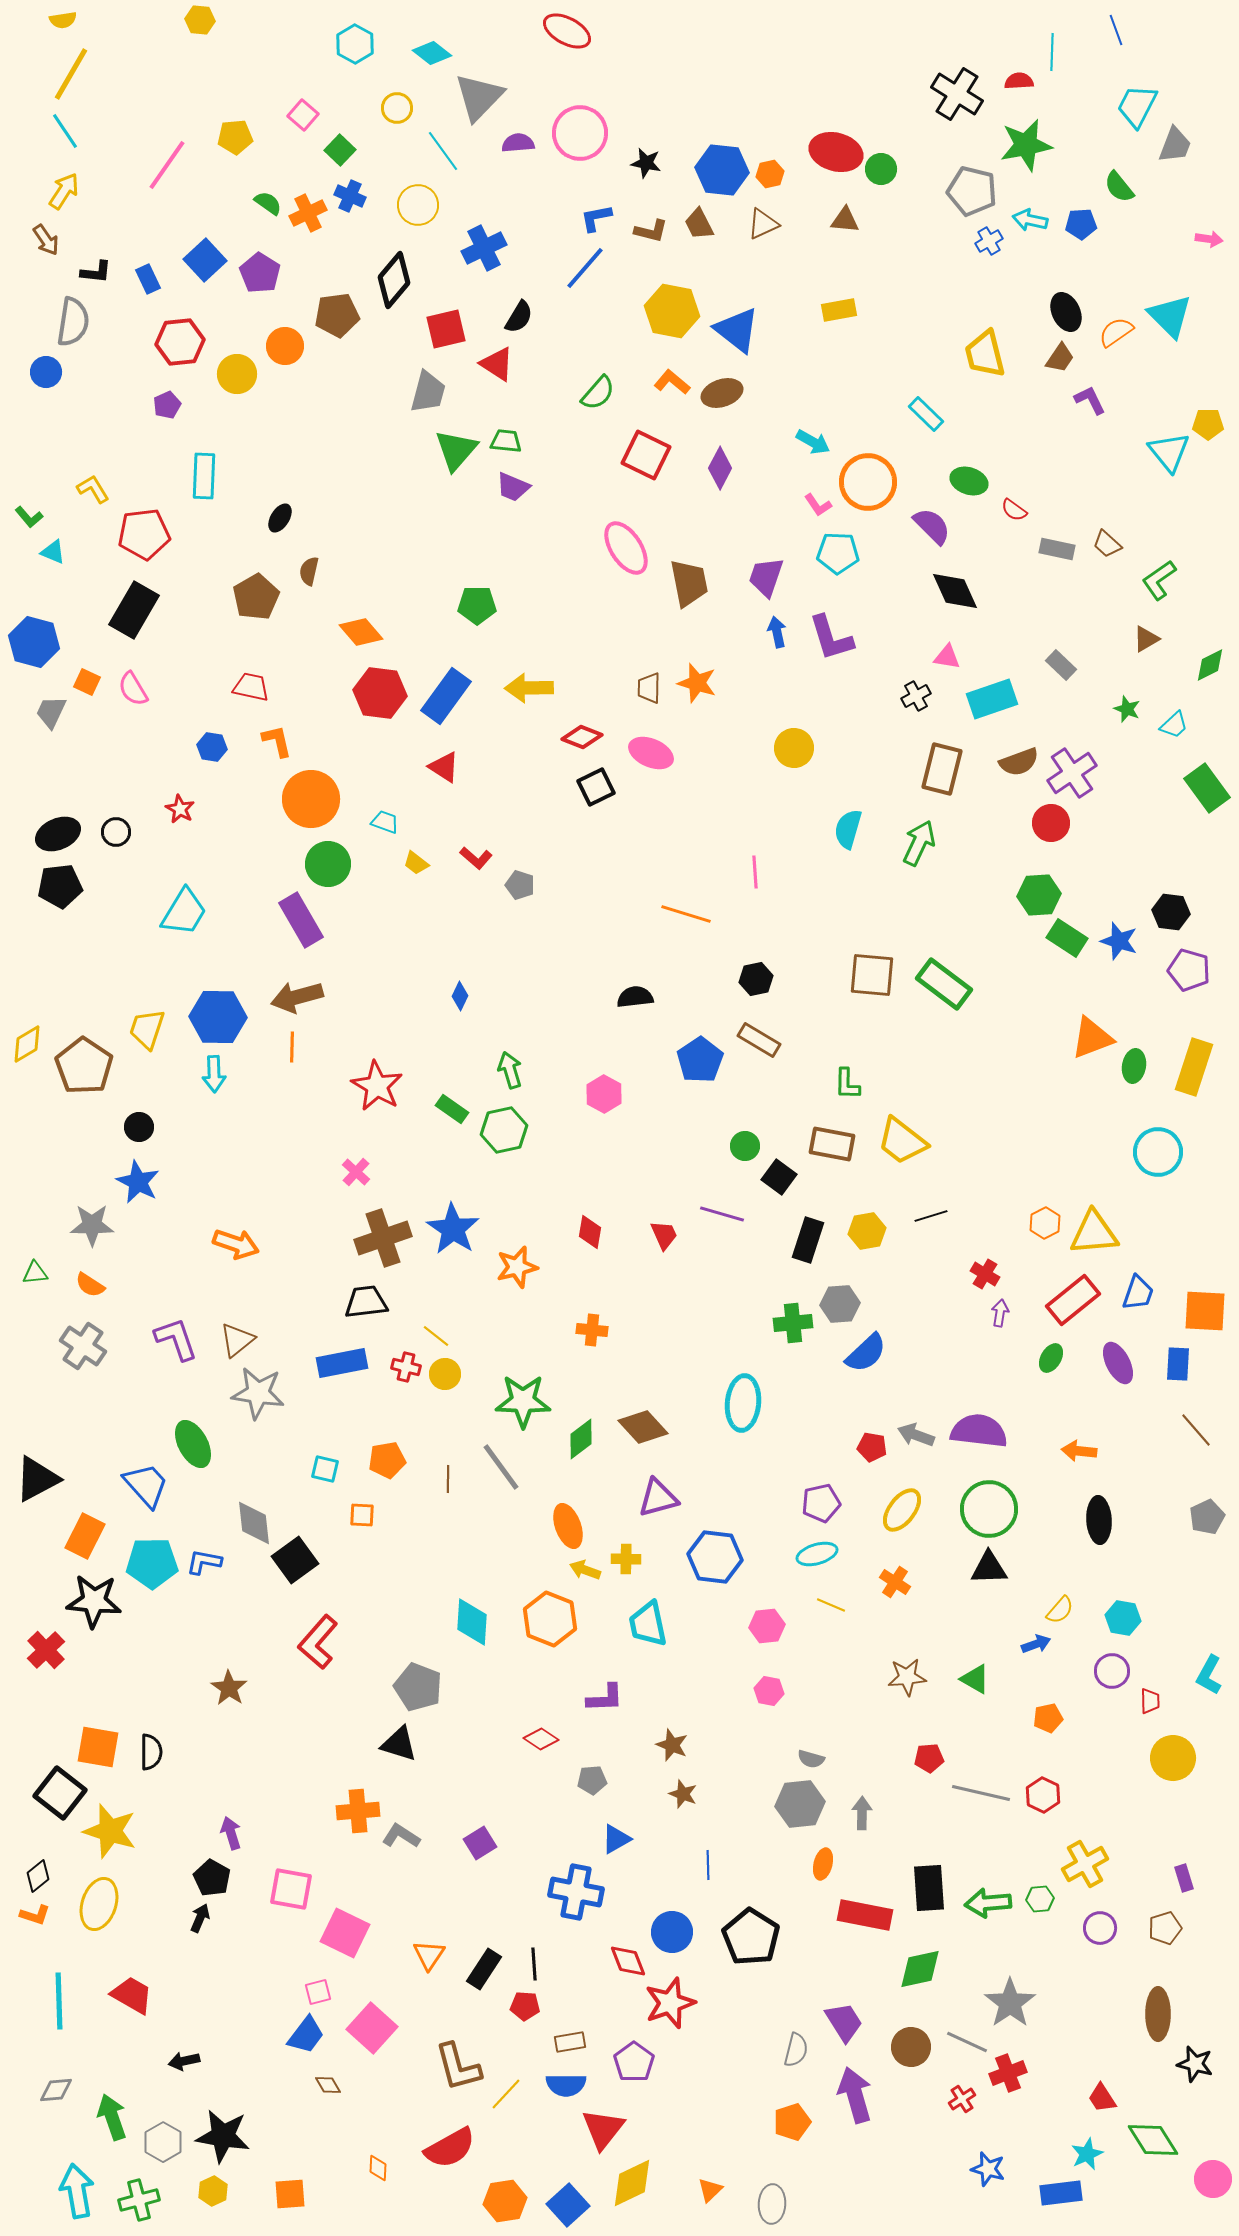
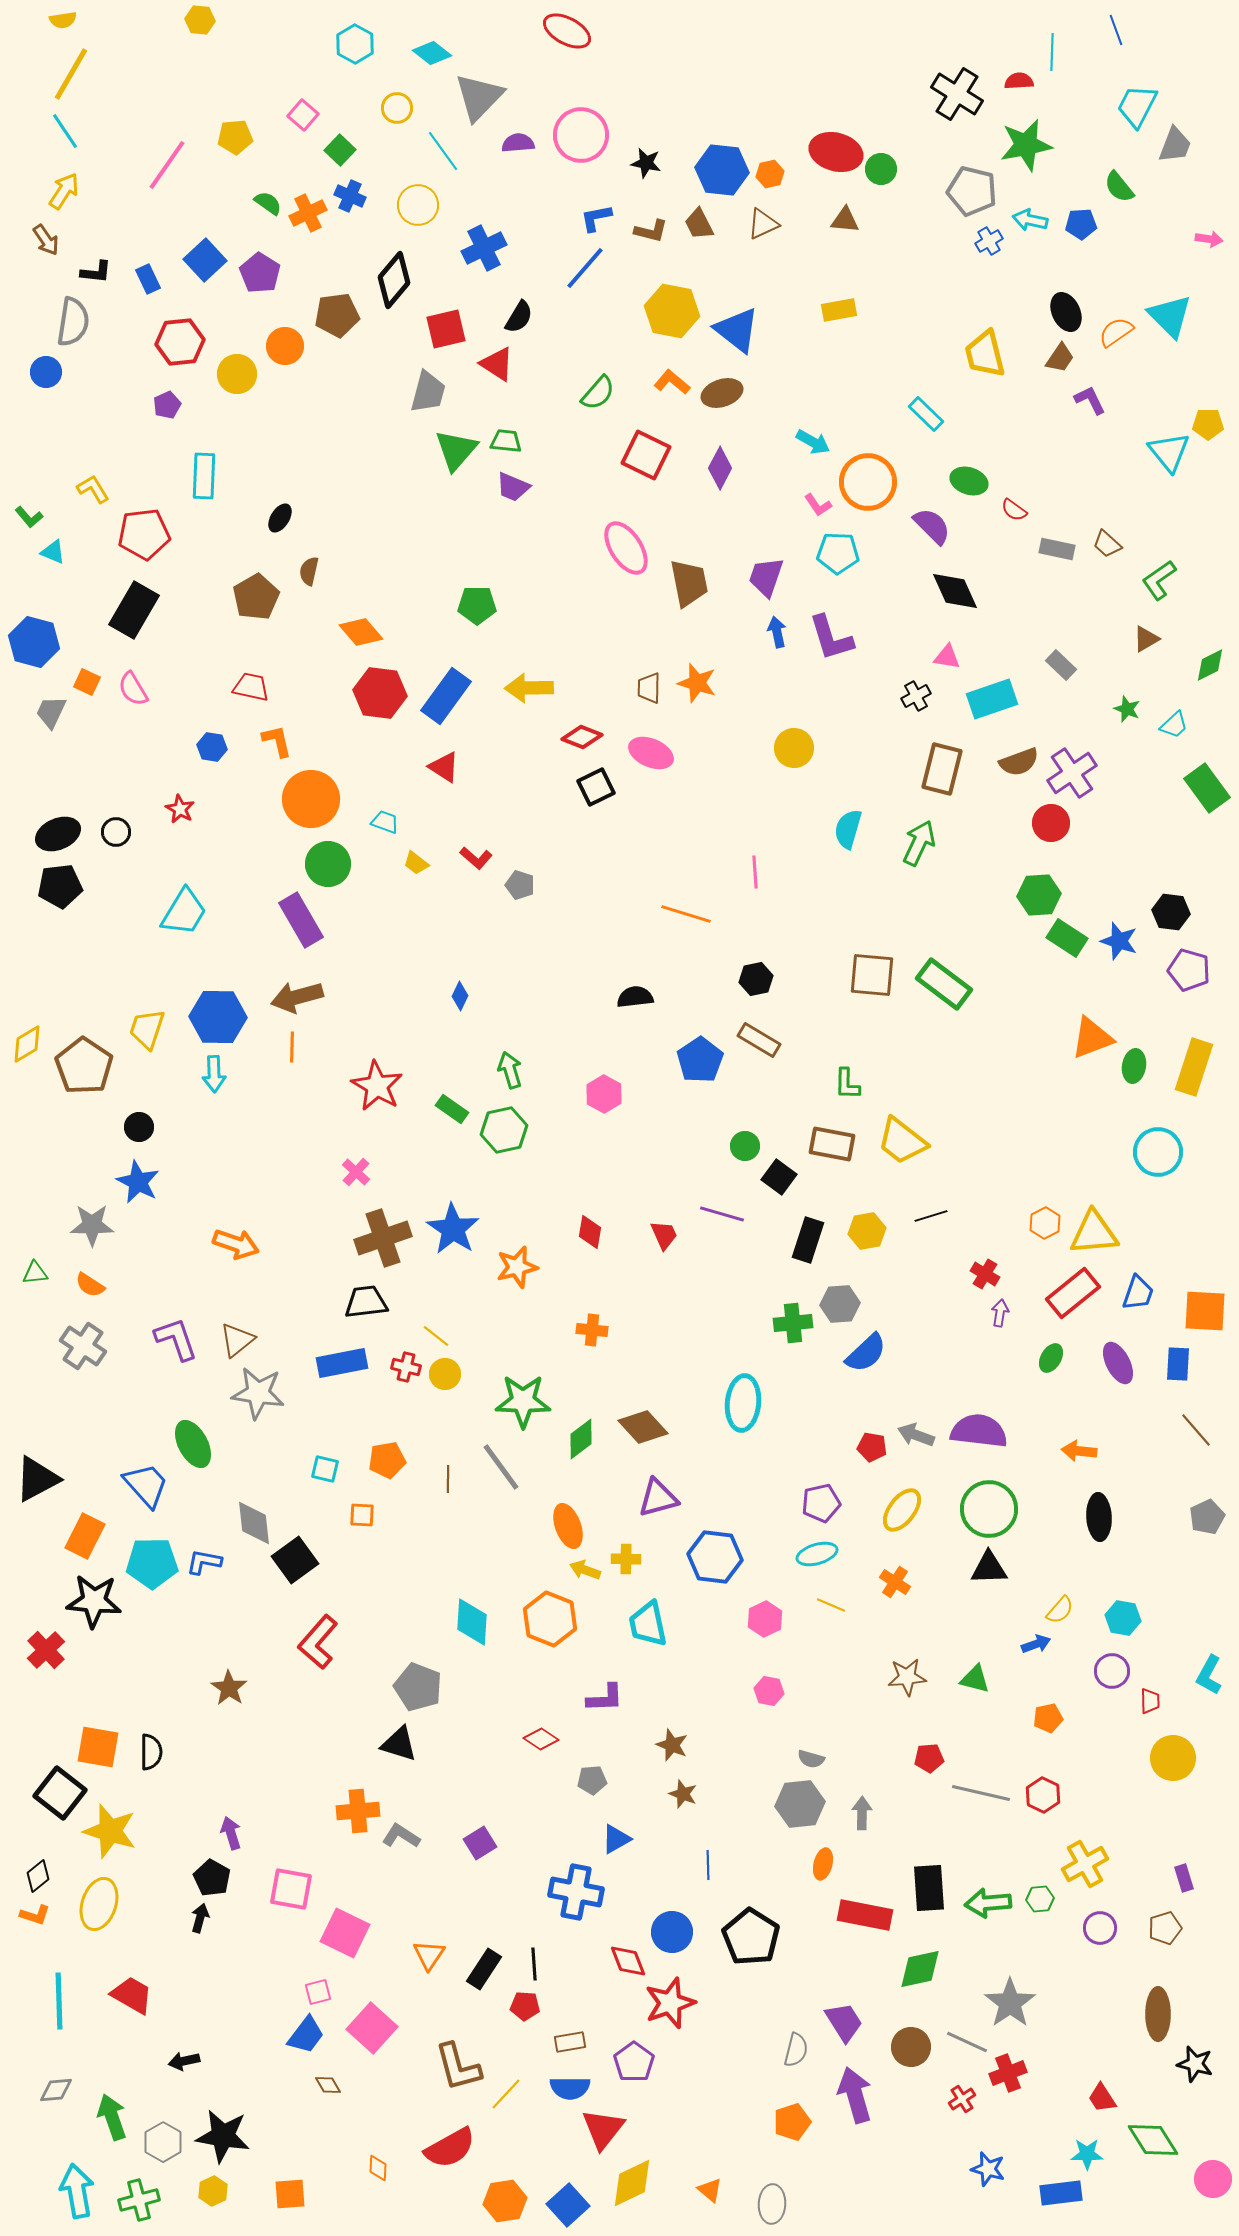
pink circle at (580, 133): moved 1 px right, 2 px down
red rectangle at (1073, 1300): moved 7 px up
black ellipse at (1099, 1520): moved 3 px up
pink hexagon at (767, 1626): moved 2 px left, 7 px up; rotated 20 degrees counterclockwise
green triangle at (975, 1679): rotated 16 degrees counterclockwise
black arrow at (200, 1918): rotated 8 degrees counterclockwise
blue semicircle at (566, 2085): moved 4 px right, 3 px down
cyan star at (1087, 2154): rotated 24 degrees clockwise
orange triangle at (710, 2190): rotated 36 degrees counterclockwise
